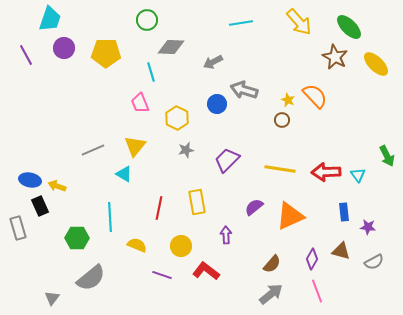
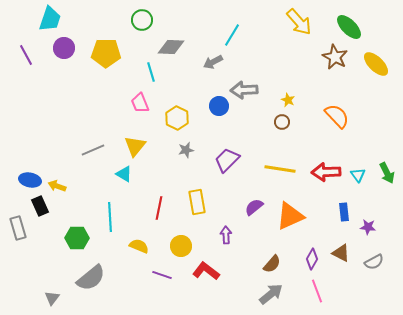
green circle at (147, 20): moved 5 px left
cyan line at (241, 23): moved 9 px left, 12 px down; rotated 50 degrees counterclockwise
gray arrow at (244, 90): rotated 20 degrees counterclockwise
orange semicircle at (315, 96): moved 22 px right, 20 px down
blue circle at (217, 104): moved 2 px right, 2 px down
brown circle at (282, 120): moved 2 px down
green arrow at (387, 156): moved 17 px down
yellow semicircle at (137, 245): moved 2 px right, 1 px down
brown triangle at (341, 251): moved 2 px down; rotated 12 degrees clockwise
